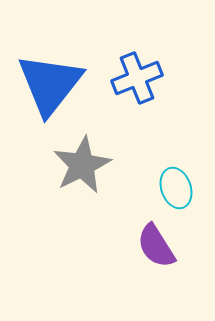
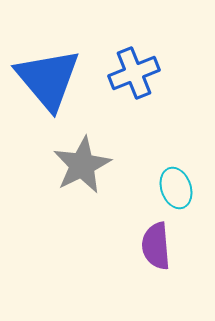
blue cross: moved 3 px left, 5 px up
blue triangle: moved 2 px left, 5 px up; rotated 18 degrees counterclockwise
purple semicircle: rotated 27 degrees clockwise
